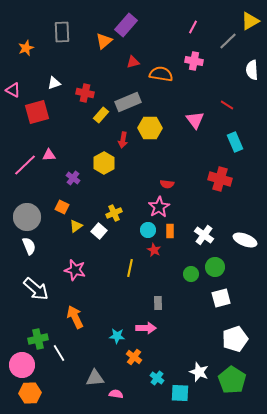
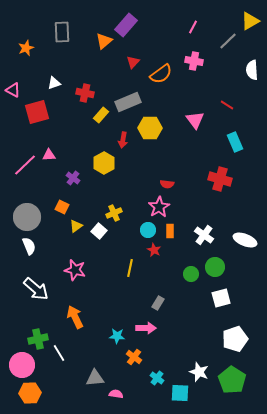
red triangle at (133, 62): rotated 32 degrees counterclockwise
orange semicircle at (161, 74): rotated 135 degrees clockwise
gray rectangle at (158, 303): rotated 32 degrees clockwise
